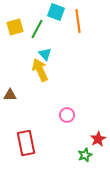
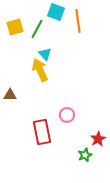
red rectangle: moved 16 px right, 11 px up
